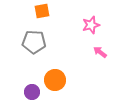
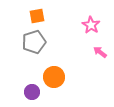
orange square: moved 5 px left, 5 px down
pink star: rotated 24 degrees counterclockwise
gray pentagon: rotated 20 degrees counterclockwise
orange circle: moved 1 px left, 3 px up
